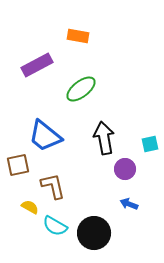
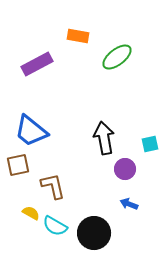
purple rectangle: moved 1 px up
green ellipse: moved 36 px right, 32 px up
blue trapezoid: moved 14 px left, 5 px up
yellow semicircle: moved 1 px right, 6 px down
